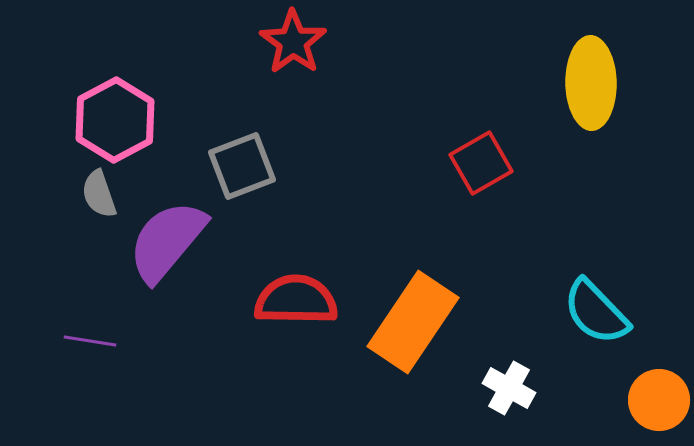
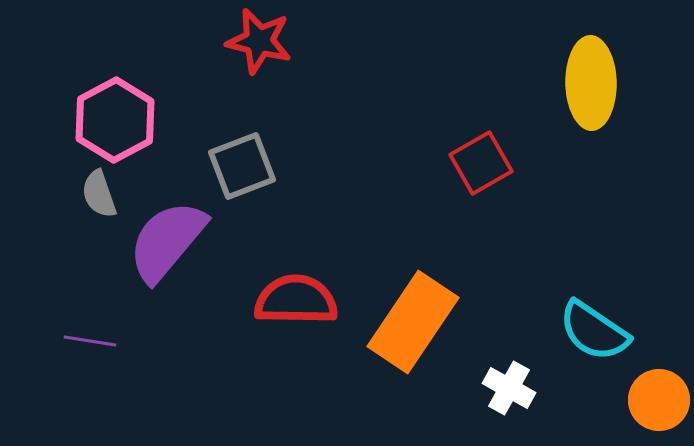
red star: moved 34 px left, 1 px up; rotated 22 degrees counterclockwise
cyan semicircle: moved 2 px left, 19 px down; rotated 12 degrees counterclockwise
